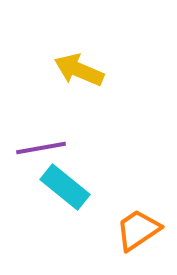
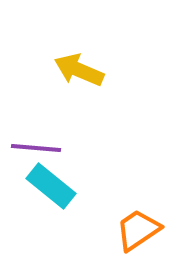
purple line: moved 5 px left; rotated 15 degrees clockwise
cyan rectangle: moved 14 px left, 1 px up
